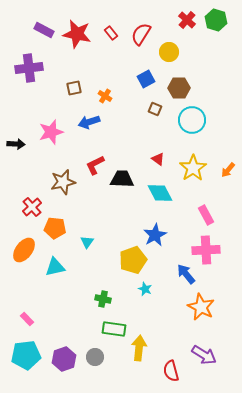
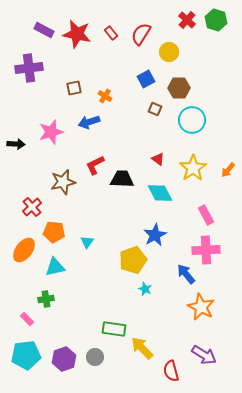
orange pentagon at (55, 228): moved 1 px left, 4 px down
green cross at (103, 299): moved 57 px left; rotated 21 degrees counterclockwise
yellow arrow at (139, 348): moved 3 px right; rotated 50 degrees counterclockwise
